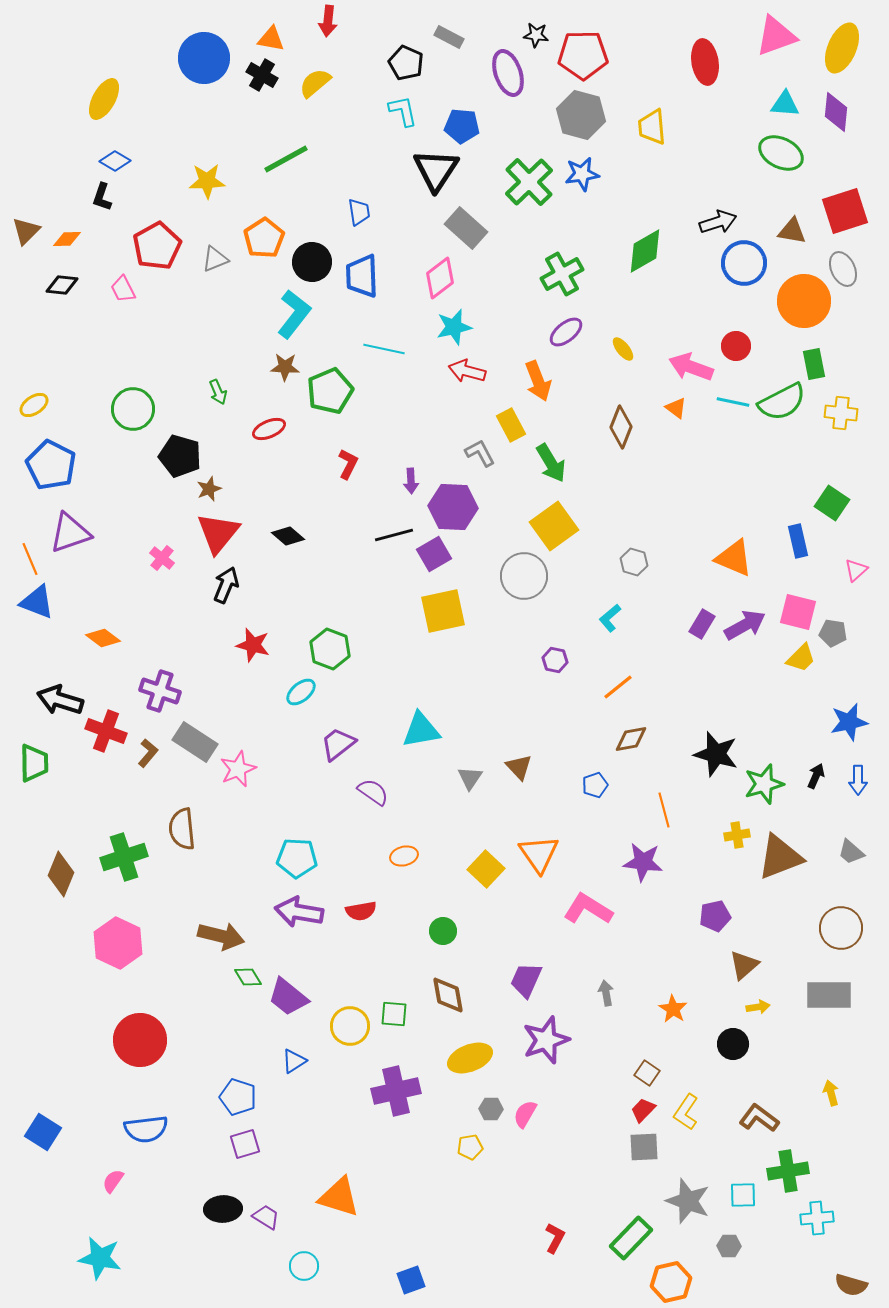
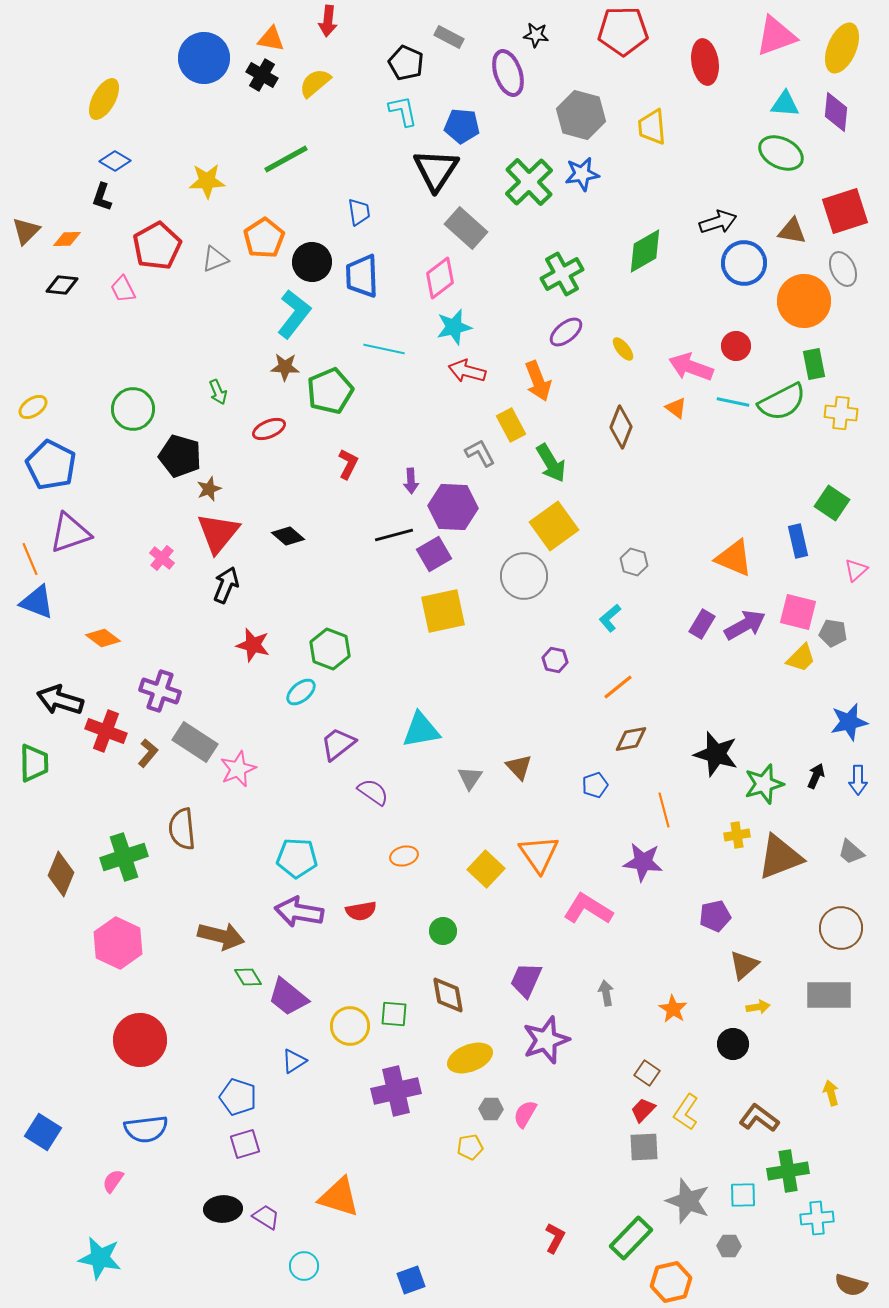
red pentagon at (583, 55): moved 40 px right, 24 px up
yellow ellipse at (34, 405): moved 1 px left, 2 px down
